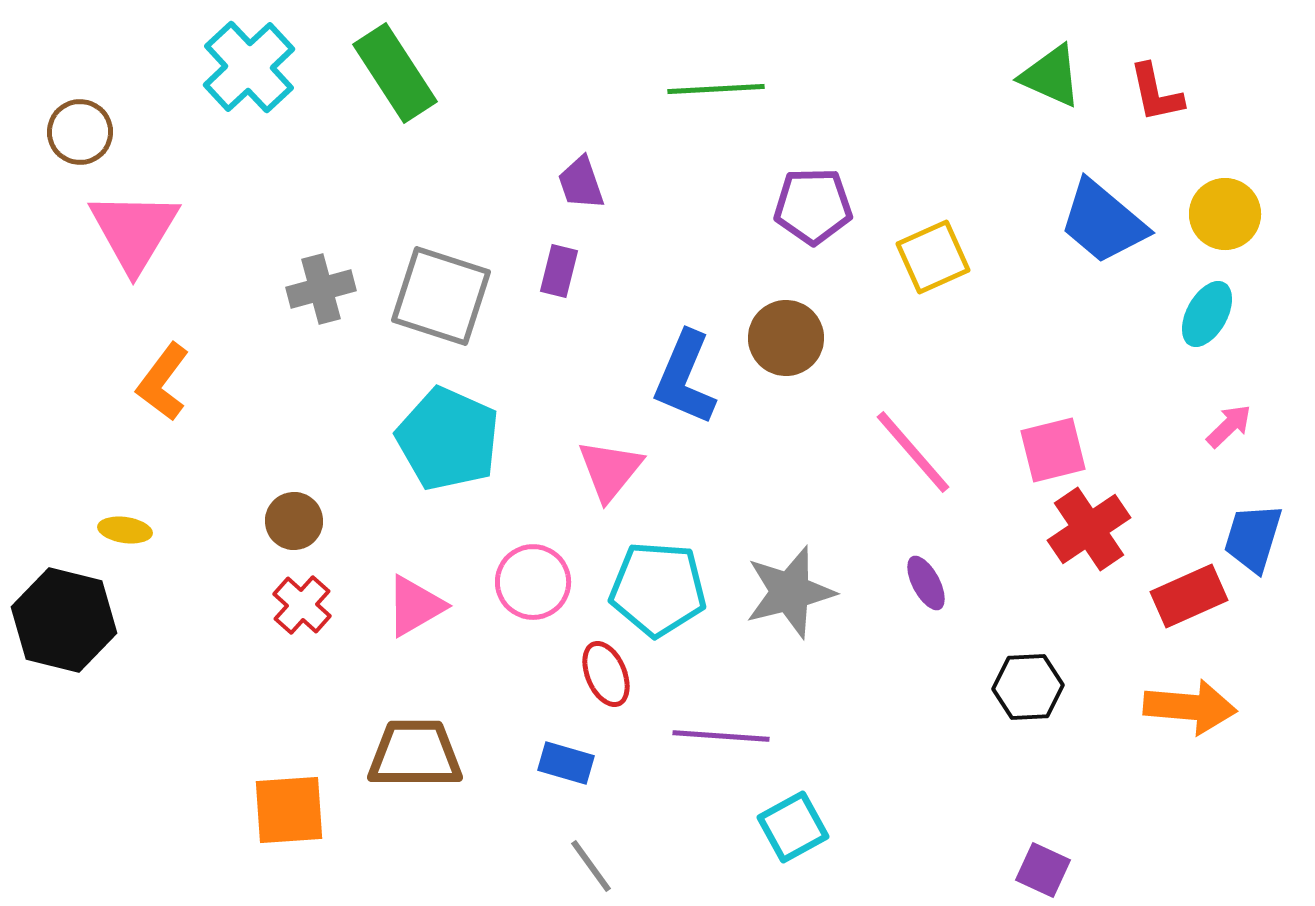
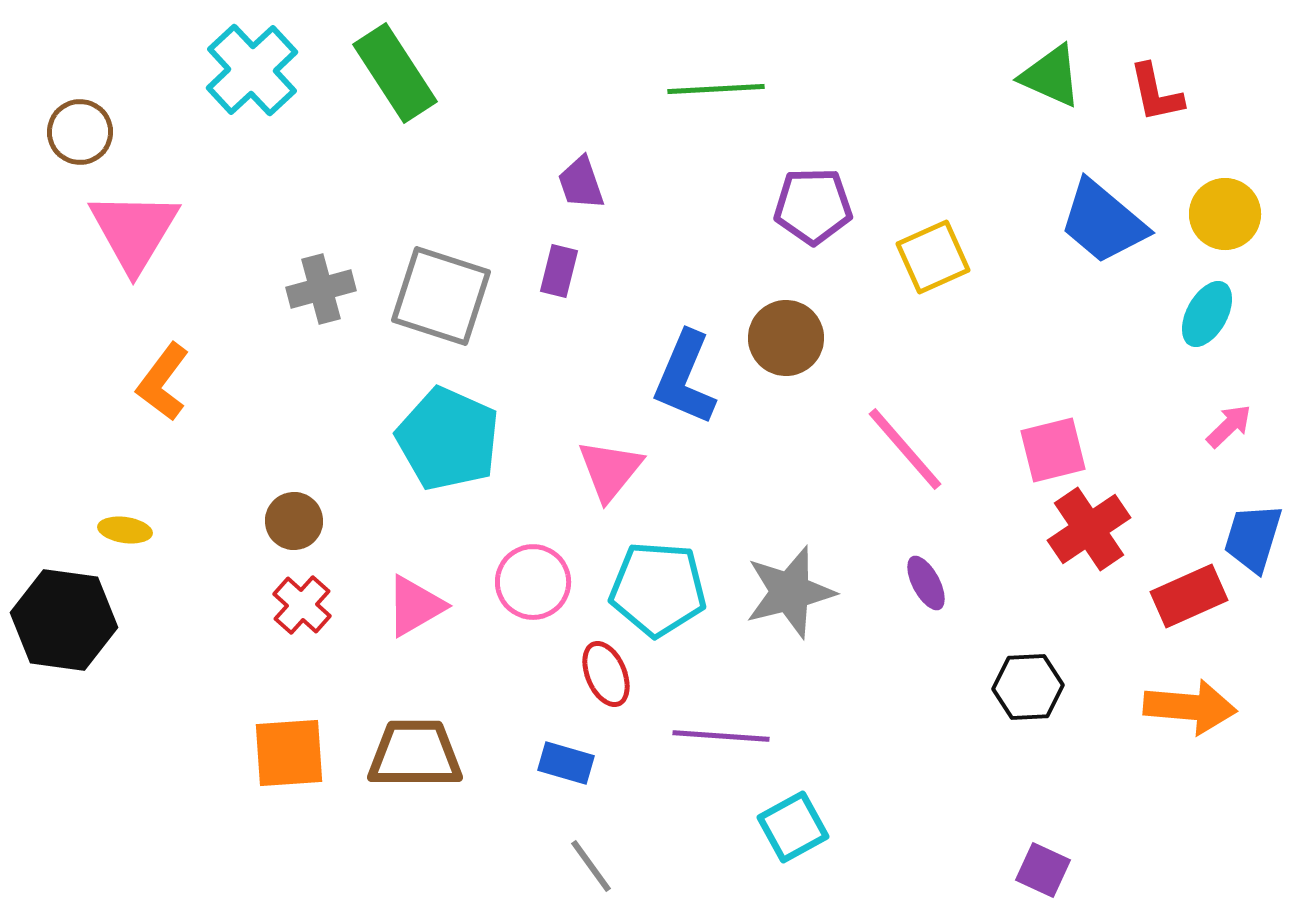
cyan cross at (249, 67): moved 3 px right, 3 px down
pink line at (913, 452): moved 8 px left, 3 px up
black hexagon at (64, 620): rotated 6 degrees counterclockwise
orange square at (289, 810): moved 57 px up
